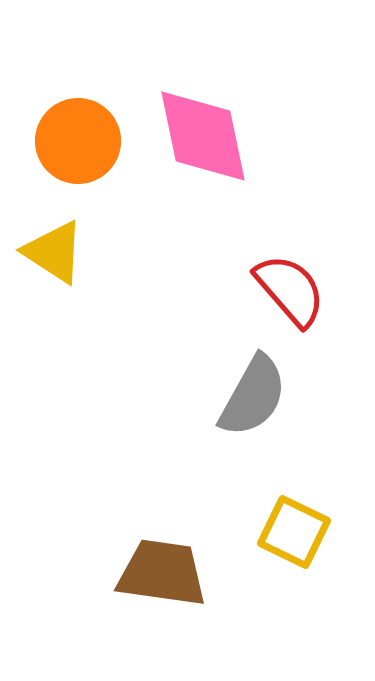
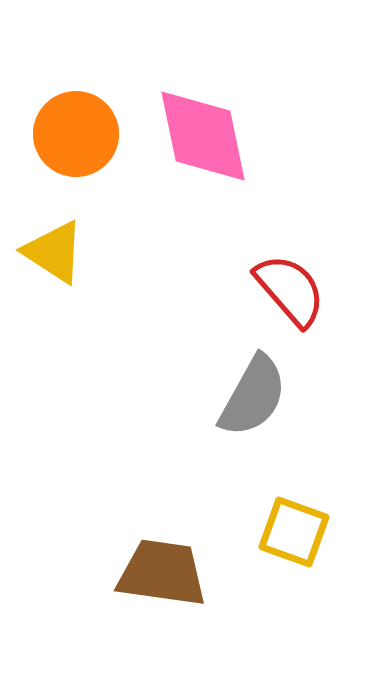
orange circle: moved 2 px left, 7 px up
yellow square: rotated 6 degrees counterclockwise
